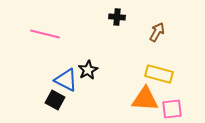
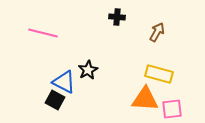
pink line: moved 2 px left, 1 px up
blue triangle: moved 2 px left, 2 px down
